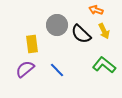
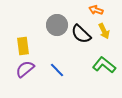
yellow rectangle: moved 9 px left, 2 px down
